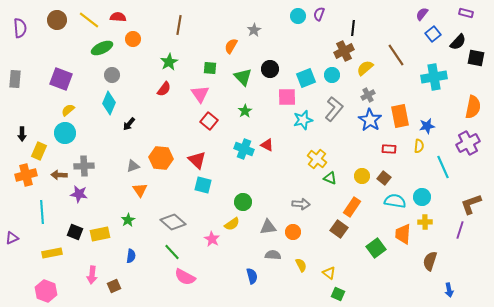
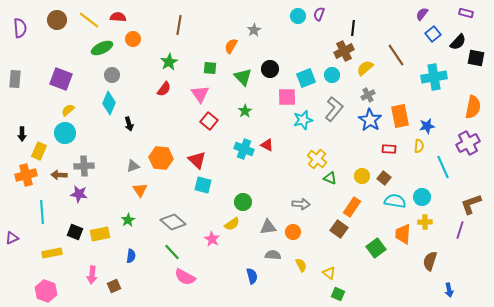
black arrow at (129, 124): rotated 56 degrees counterclockwise
